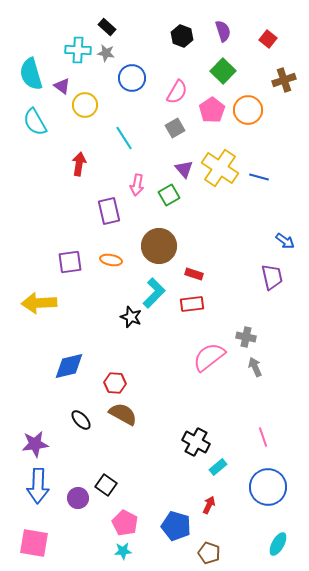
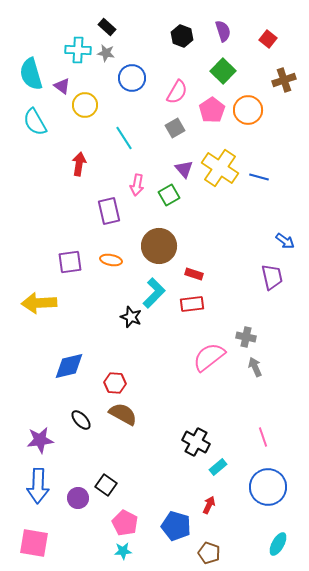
purple star at (35, 444): moved 5 px right, 4 px up
